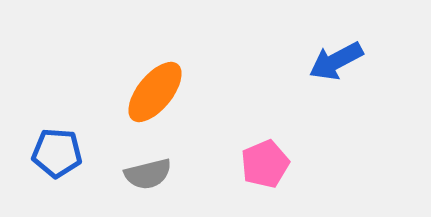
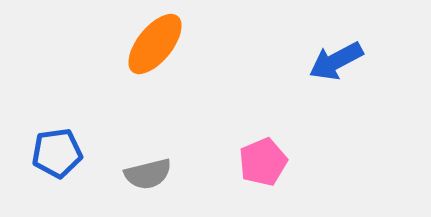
orange ellipse: moved 48 px up
blue pentagon: rotated 12 degrees counterclockwise
pink pentagon: moved 2 px left, 2 px up
